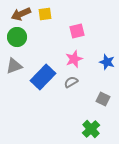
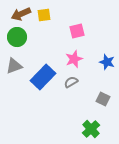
yellow square: moved 1 px left, 1 px down
